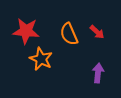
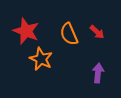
red star: rotated 16 degrees clockwise
